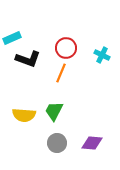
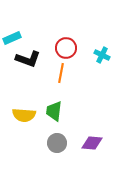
orange line: rotated 12 degrees counterclockwise
green trapezoid: rotated 20 degrees counterclockwise
